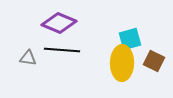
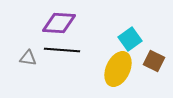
purple diamond: rotated 20 degrees counterclockwise
cyan square: rotated 20 degrees counterclockwise
yellow ellipse: moved 4 px left, 6 px down; rotated 24 degrees clockwise
